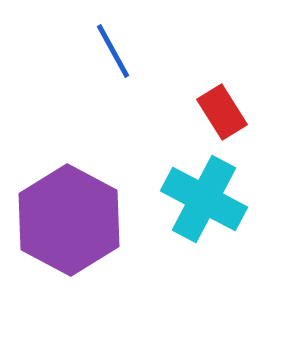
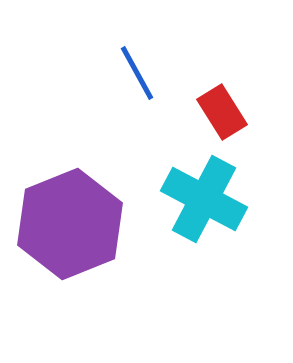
blue line: moved 24 px right, 22 px down
purple hexagon: moved 1 px right, 4 px down; rotated 10 degrees clockwise
